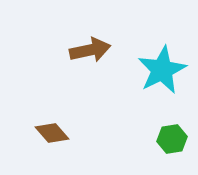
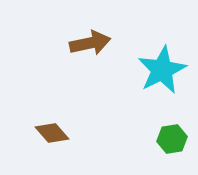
brown arrow: moved 7 px up
